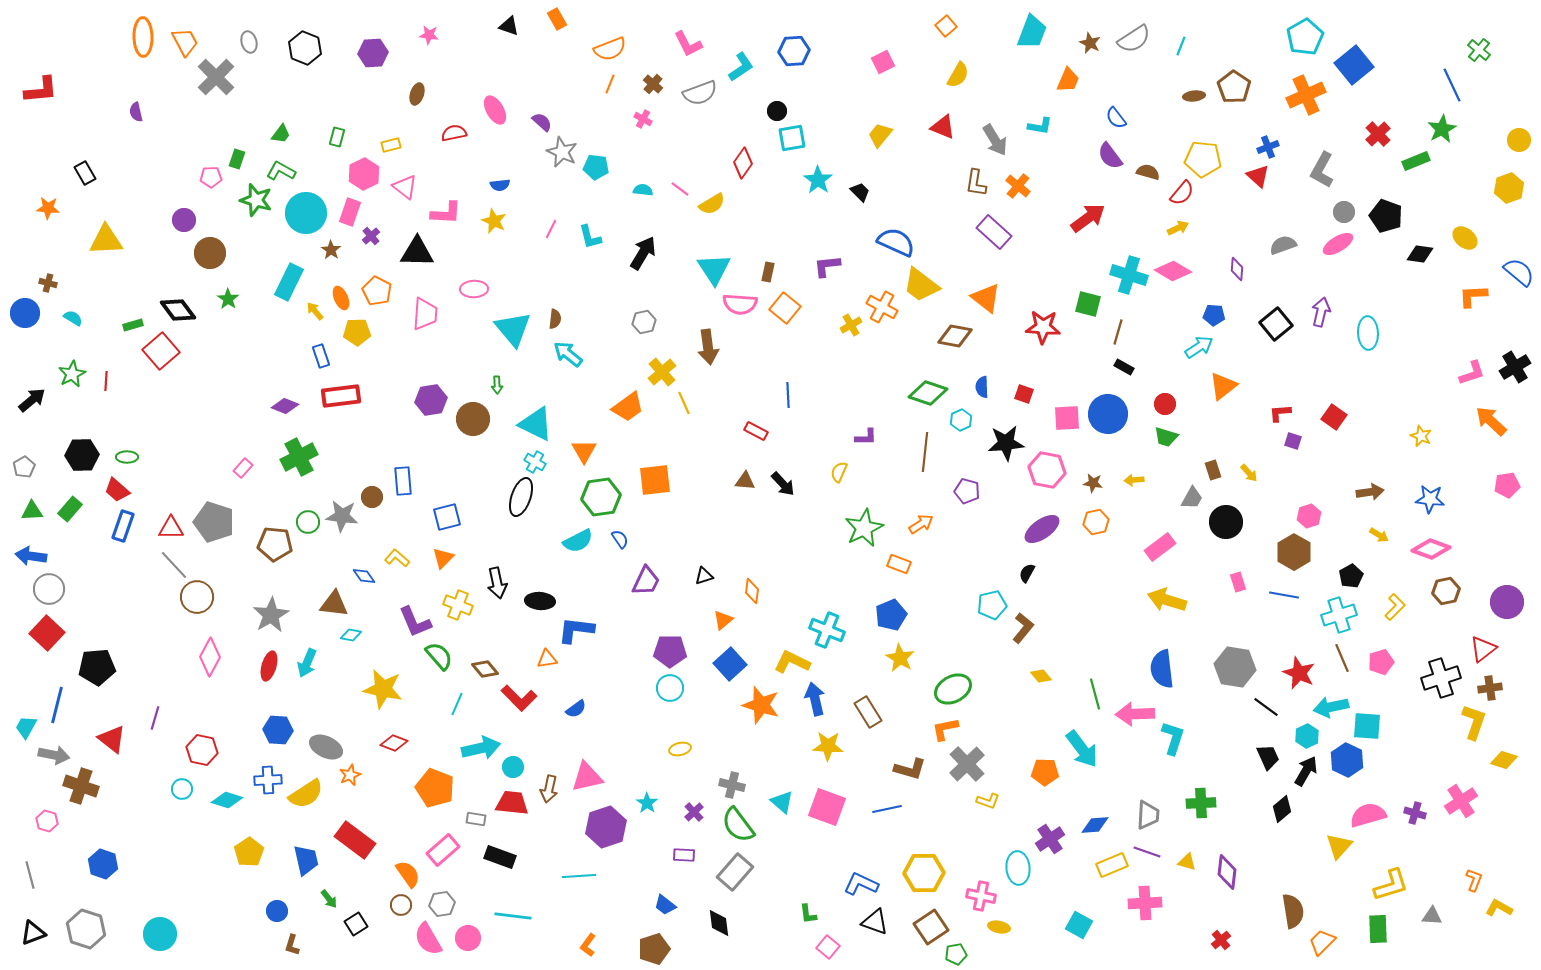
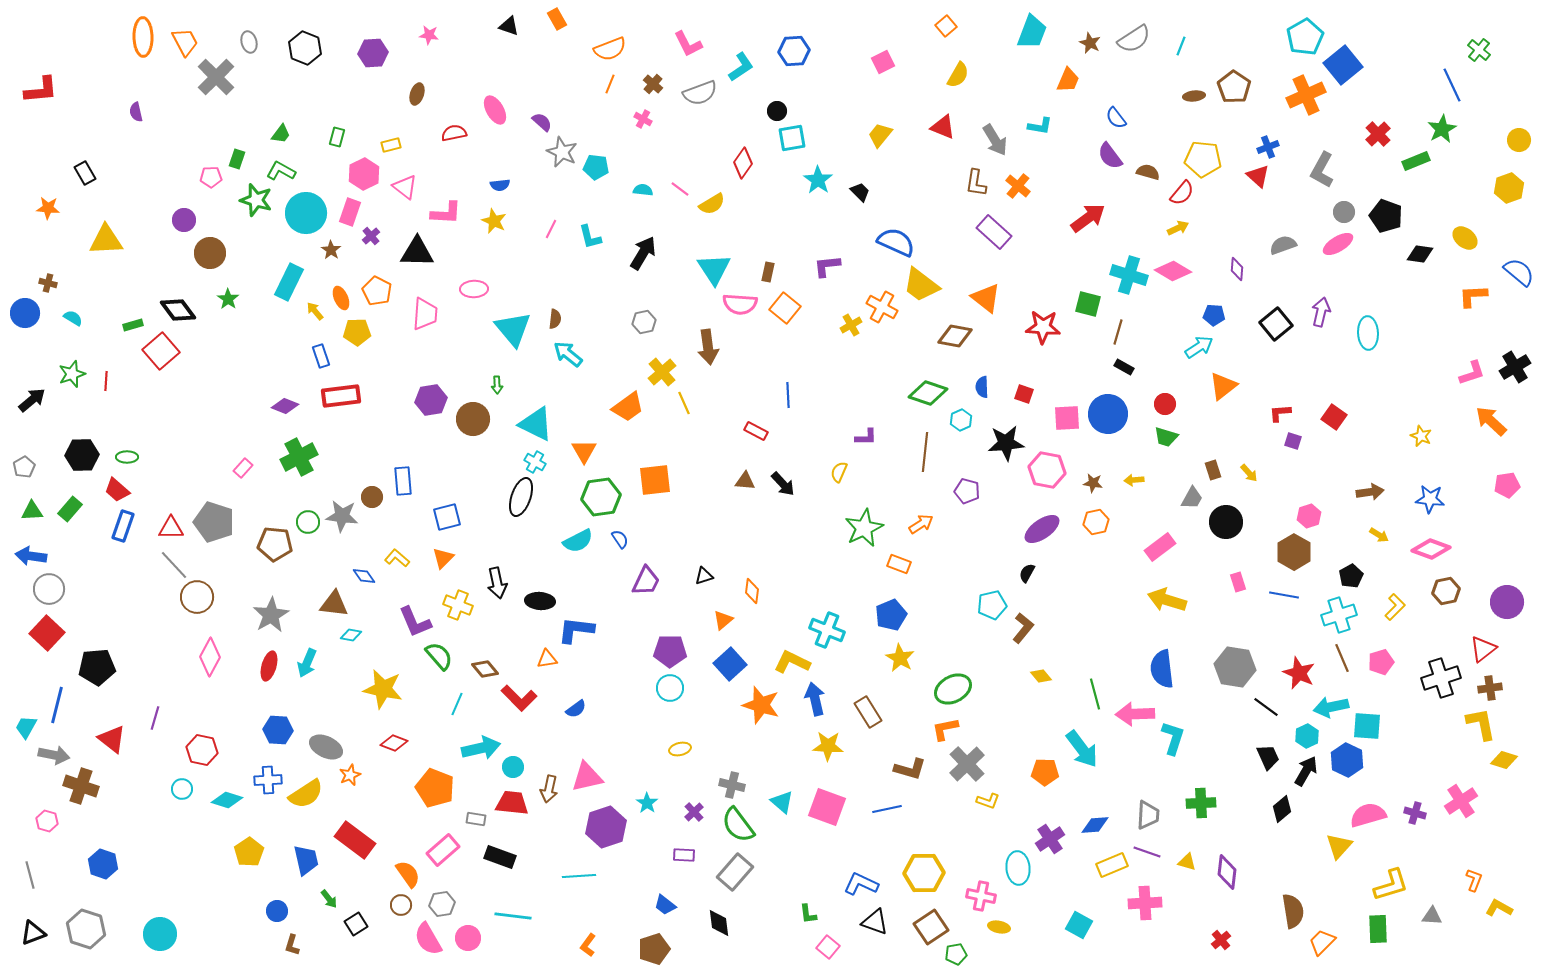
blue square at (1354, 65): moved 11 px left
green star at (72, 374): rotated 8 degrees clockwise
yellow L-shape at (1474, 722): moved 7 px right, 2 px down; rotated 30 degrees counterclockwise
